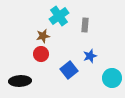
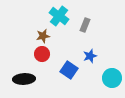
cyan cross: rotated 18 degrees counterclockwise
gray rectangle: rotated 16 degrees clockwise
red circle: moved 1 px right
blue square: rotated 18 degrees counterclockwise
black ellipse: moved 4 px right, 2 px up
